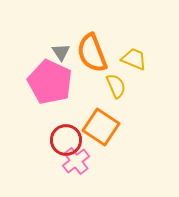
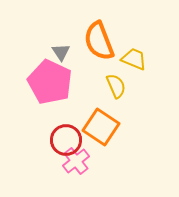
orange semicircle: moved 7 px right, 12 px up
